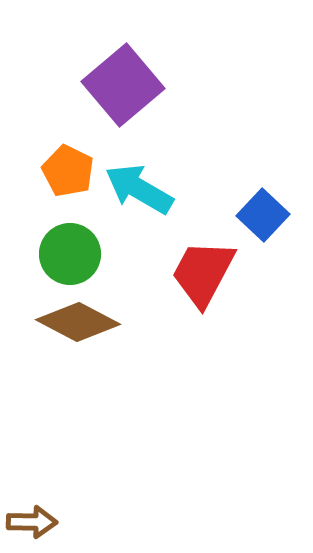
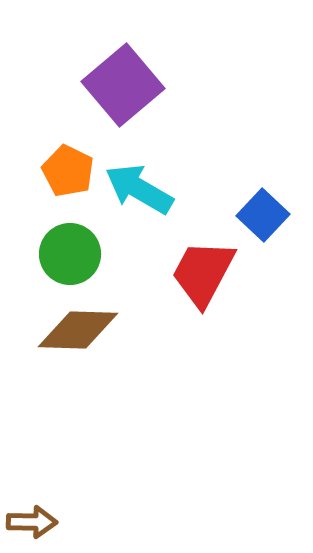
brown diamond: moved 8 px down; rotated 26 degrees counterclockwise
